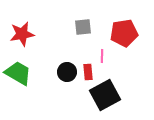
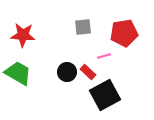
red star: moved 1 px right, 1 px down; rotated 15 degrees clockwise
pink line: moved 2 px right; rotated 72 degrees clockwise
red rectangle: rotated 42 degrees counterclockwise
